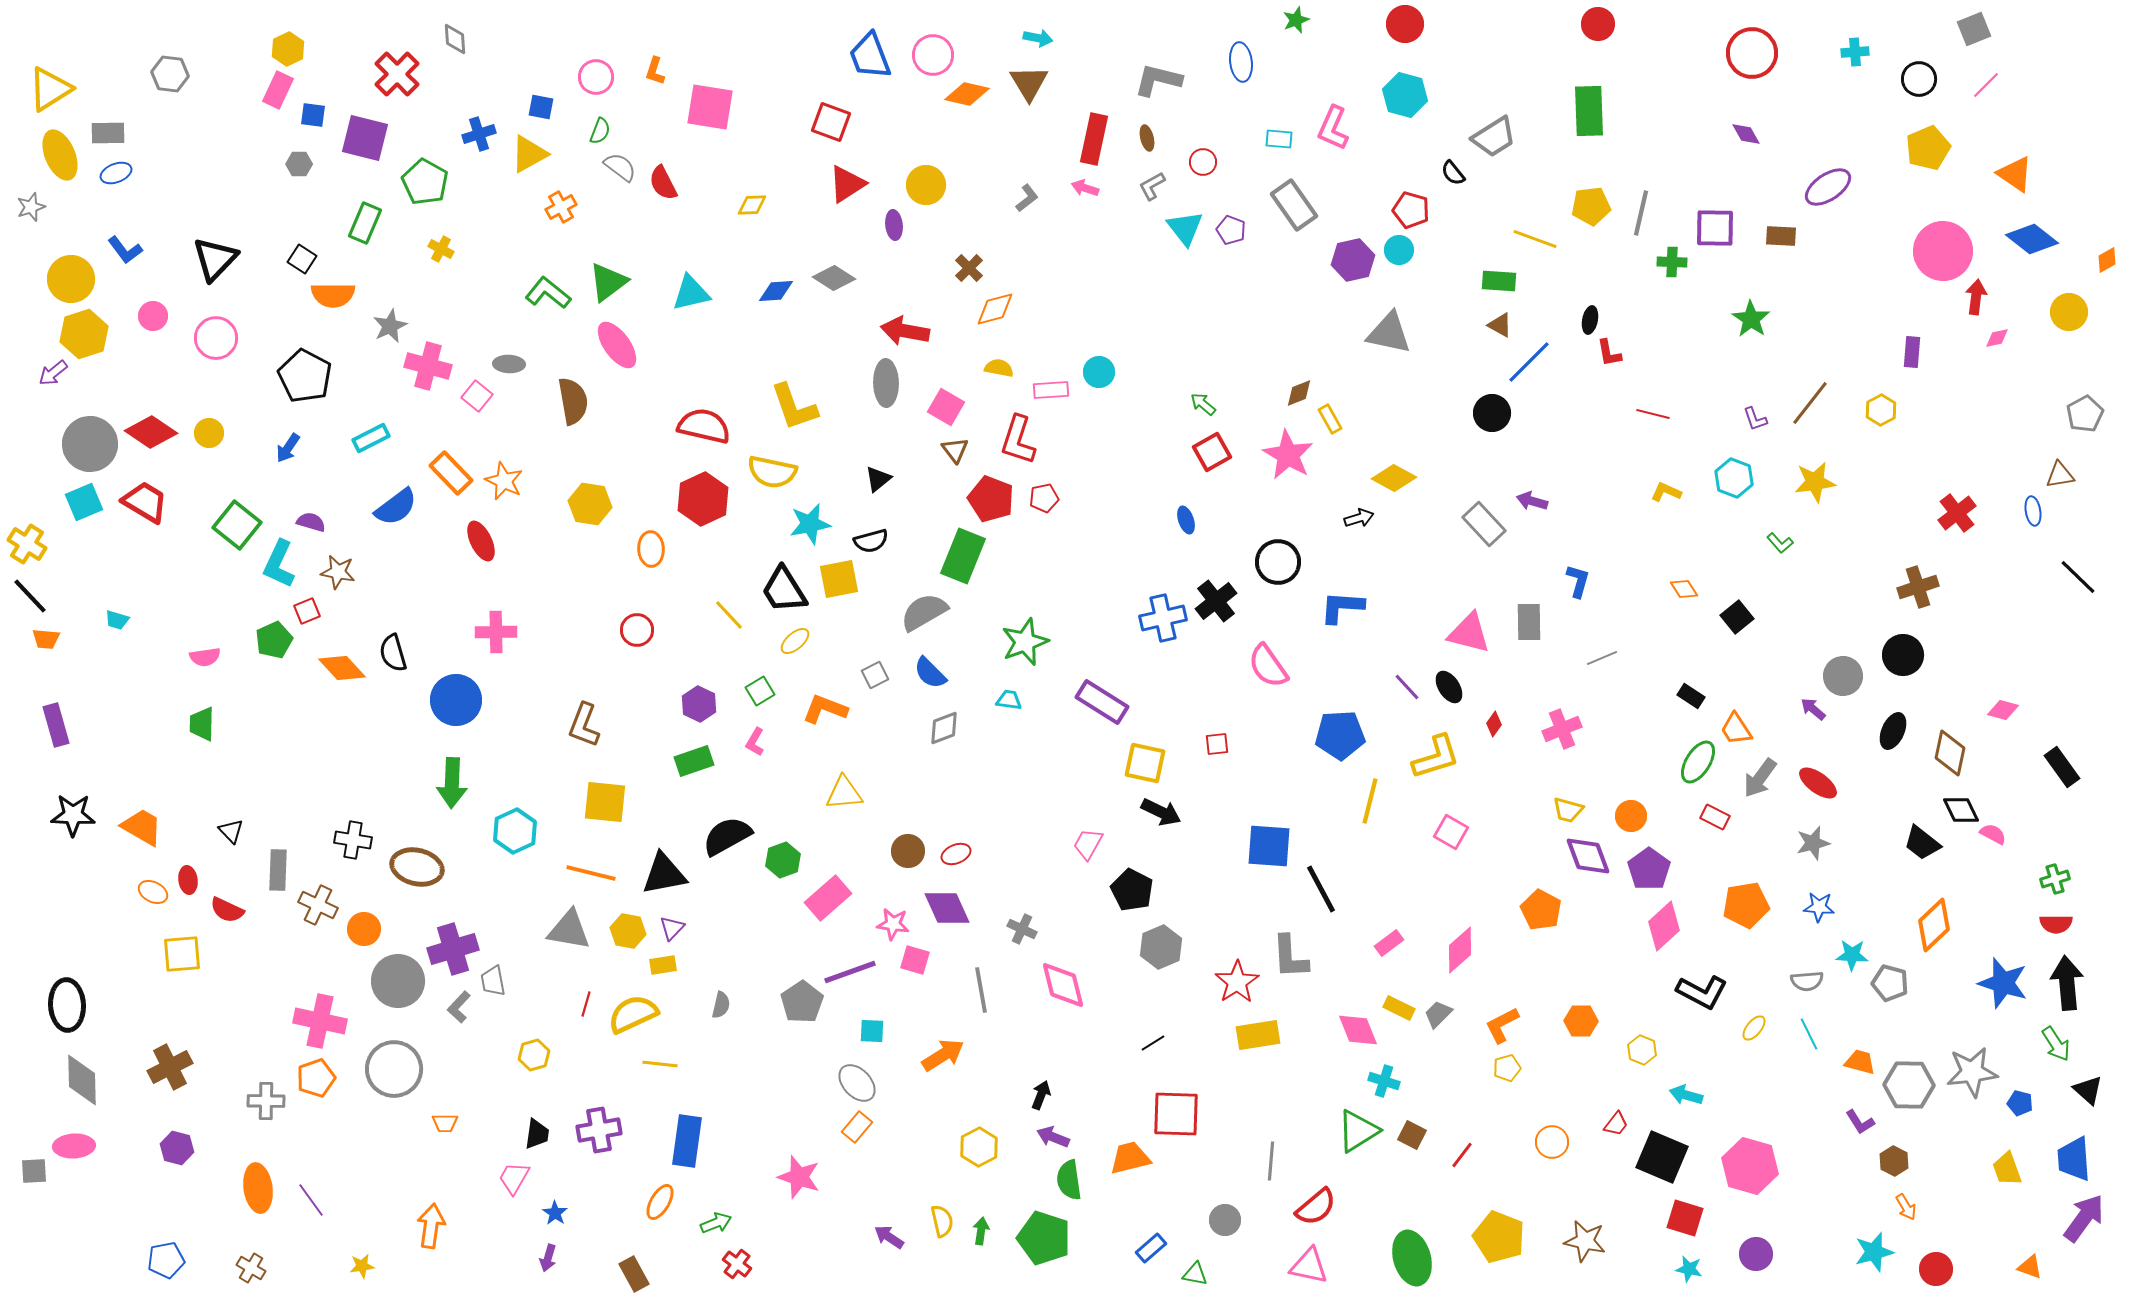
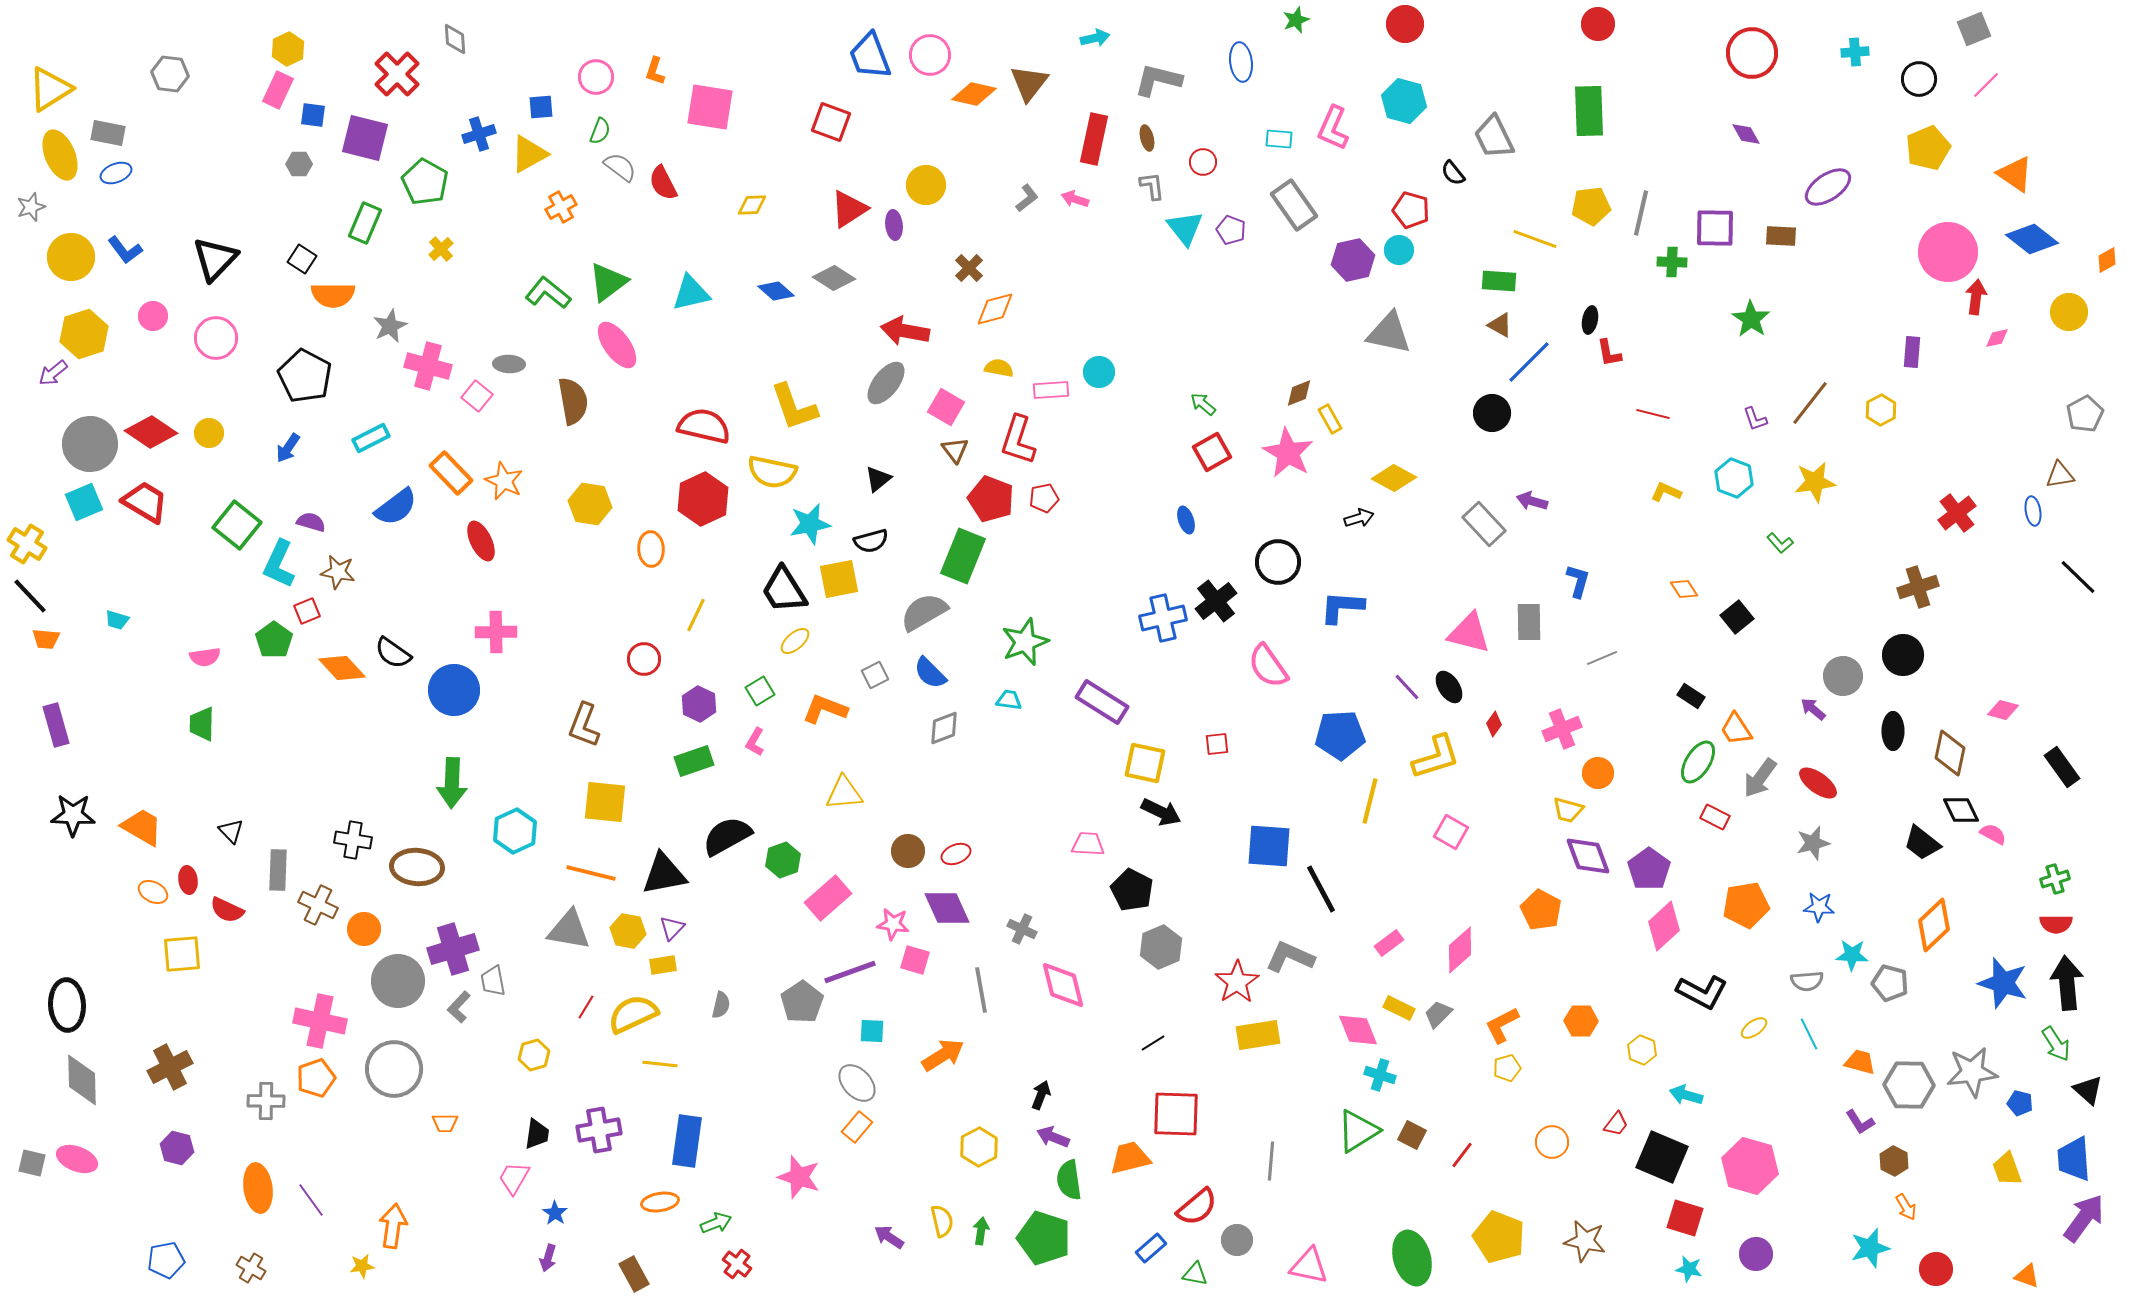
cyan arrow at (1038, 38): moved 57 px right; rotated 24 degrees counterclockwise
pink circle at (933, 55): moved 3 px left
brown triangle at (1029, 83): rotated 9 degrees clockwise
orange diamond at (967, 94): moved 7 px right
cyan hexagon at (1405, 95): moved 1 px left, 6 px down
blue square at (541, 107): rotated 16 degrees counterclockwise
gray rectangle at (108, 133): rotated 12 degrees clockwise
gray trapezoid at (1494, 137): rotated 96 degrees clockwise
red triangle at (847, 184): moved 2 px right, 25 px down
gray L-shape at (1152, 186): rotated 112 degrees clockwise
pink arrow at (1085, 188): moved 10 px left, 11 px down
yellow cross at (441, 249): rotated 20 degrees clockwise
pink circle at (1943, 251): moved 5 px right, 1 px down
yellow circle at (71, 279): moved 22 px up
blue diamond at (776, 291): rotated 45 degrees clockwise
gray ellipse at (886, 383): rotated 39 degrees clockwise
pink star at (1288, 455): moved 2 px up
yellow line at (729, 615): moved 33 px left; rotated 68 degrees clockwise
red circle at (637, 630): moved 7 px right, 29 px down
green pentagon at (274, 640): rotated 12 degrees counterclockwise
black semicircle at (393, 653): rotated 39 degrees counterclockwise
blue circle at (456, 700): moved 2 px left, 10 px up
black ellipse at (1893, 731): rotated 24 degrees counterclockwise
orange circle at (1631, 816): moved 33 px left, 43 px up
pink trapezoid at (1088, 844): rotated 64 degrees clockwise
brown ellipse at (417, 867): rotated 9 degrees counterclockwise
gray L-shape at (1290, 957): rotated 117 degrees clockwise
red line at (586, 1004): moved 3 px down; rotated 15 degrees clockwise
yellow ellipse at (1754, 1028): rotated 16 degrees clockwise
cyan cross at (1384, 1081): moved 4 px left, 6 px up
pink ellipse at (74, 1146): moved 3 px right, 13 px down; rotated 24 degrees clockwise
gray square at (34, 1171): moved 2 px left, 8 px up; rotated 16 degrees clockwise
orange ellipse at (660, 1202): rotated 51 degrees clockwise
red semicircle at (1316, 1207): moved 119 px left
gray circle at (1225, 1220): moved 12 px right, 20 px down
orange arrow at (431, 1226): moved 38 px left
cyan star at (1874, 1252): moved 4 px left, 4 px up
orange triangle at (2030, 1267): moved 3 px left, 9 px down
